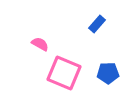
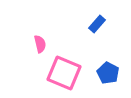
pink semicircle: rotated 48 degrees clockwise
blue pentagon: rotated 30 degrees clockwise
